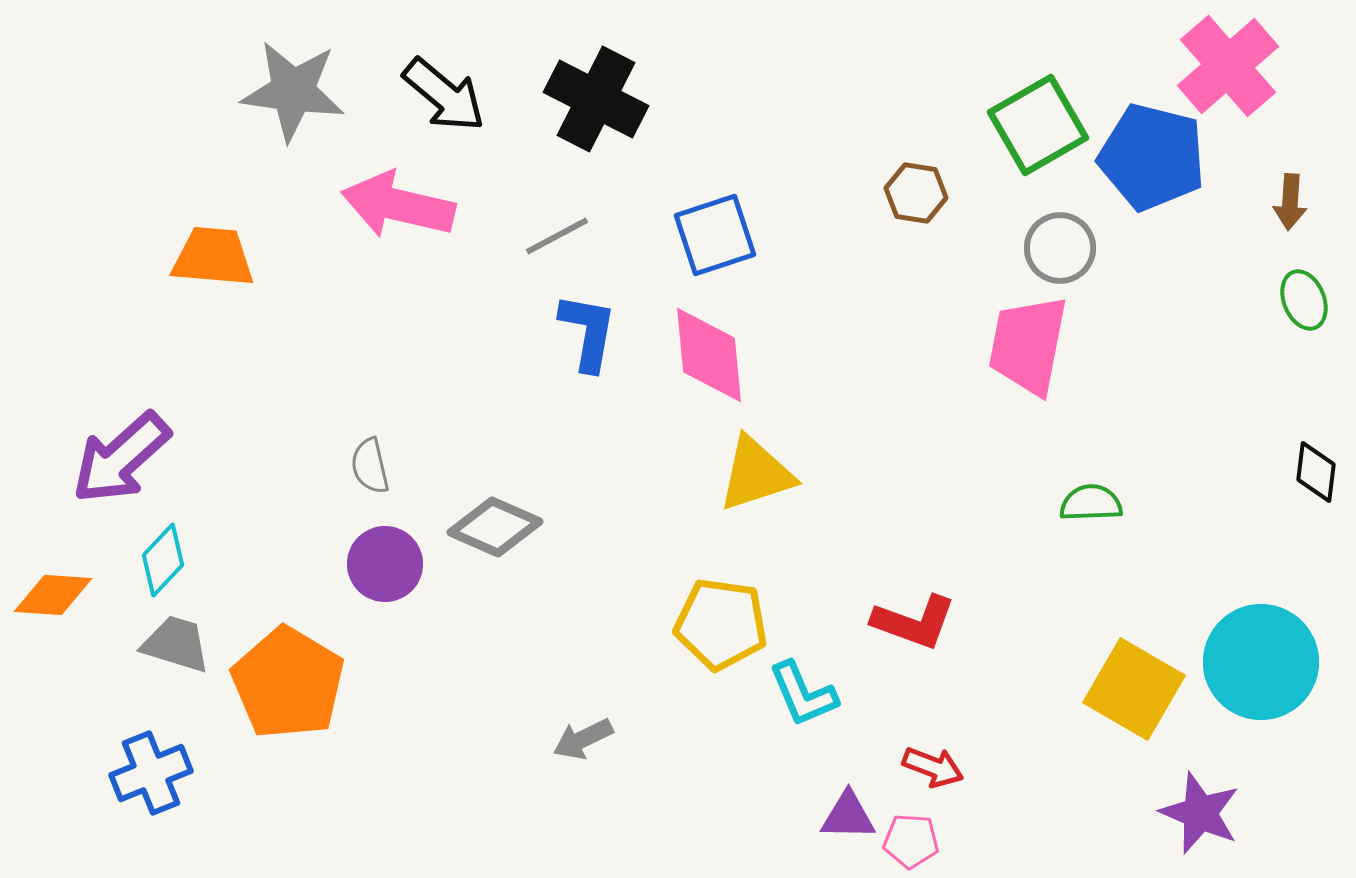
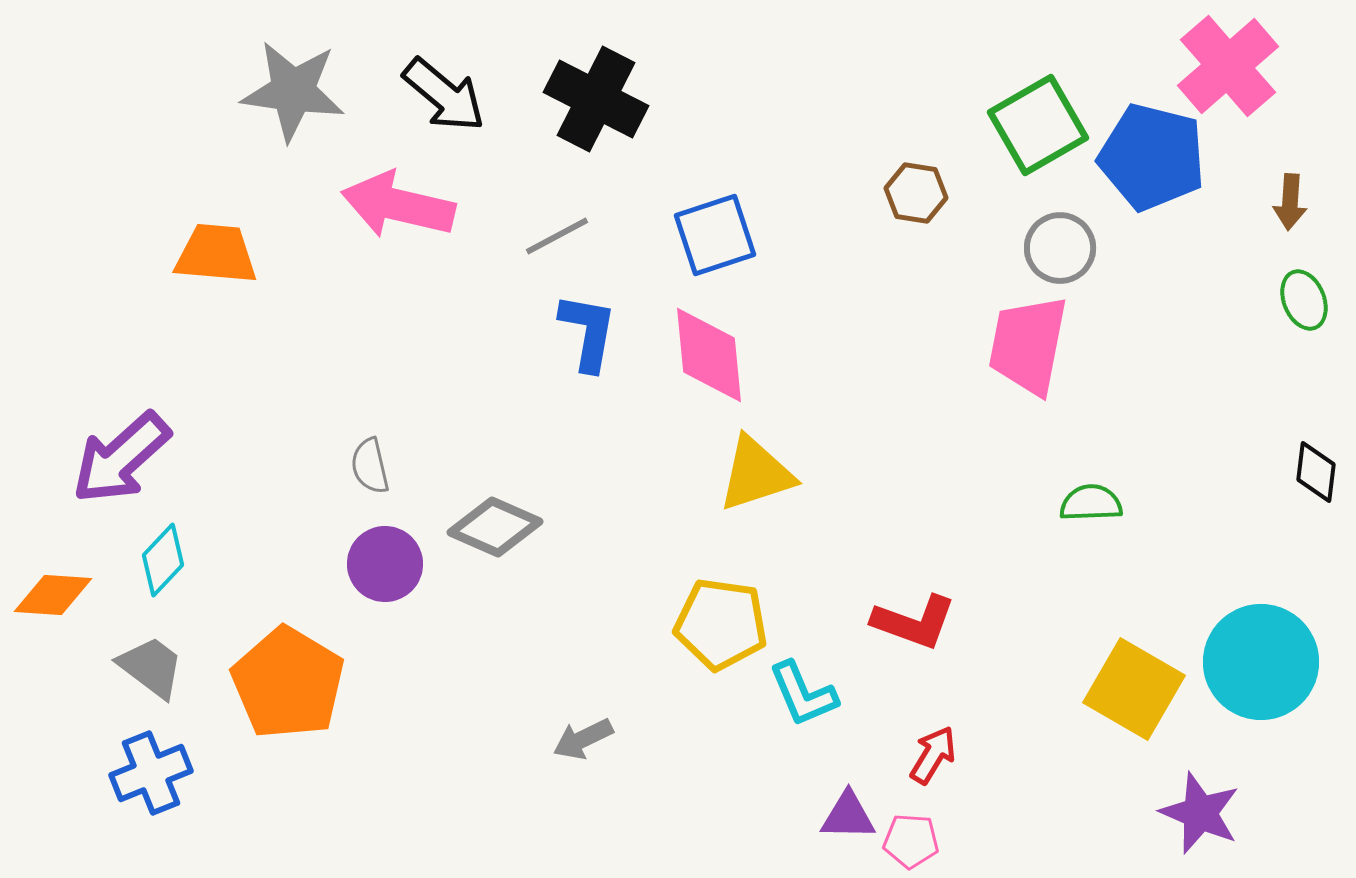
orange trapezoid: moved 3 px right, 3 px up
gray trapezoid: moved 25 px left, 23 px down; rotated 20 degrees clockwise
red arrow: moved 12 px up; rotated 80 degrees counterclockwise
